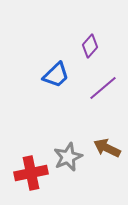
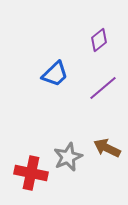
purple diamond: moved 9 px right, 6 px up; rotated 10 degrees clockwise
blue trapezoid: moved 1 px left, 1 px up
red cross: rotated 24 degrees clockwise
